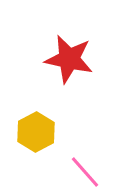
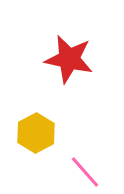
yellow hexagon: moved 1 px down
